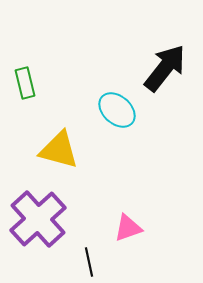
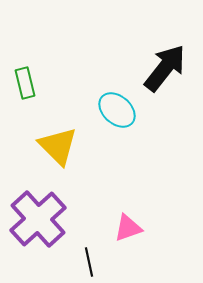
yellow triangle: moved 1 px left, 4 px up; rotated 30 degrees clockwise
